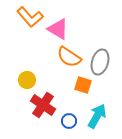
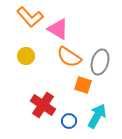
yellow circle: moved 1 px left, 24 px up
